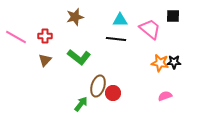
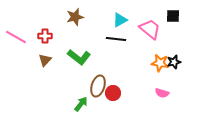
cyan triangle: rotated 28 degrees counterclockwise
black star: rotated 16 degrees counterclockwise
pink semicircle: moved 3 px left, 3 px up; rotated 144 degrees counterclockwise
